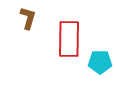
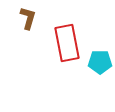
red rectangle: moved 2 px left, 4 px down; rotated 12 degrees counterclockwise
